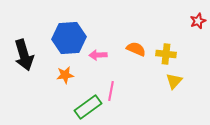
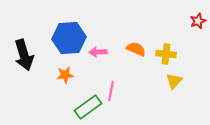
pink arrow: moved 3 px up
